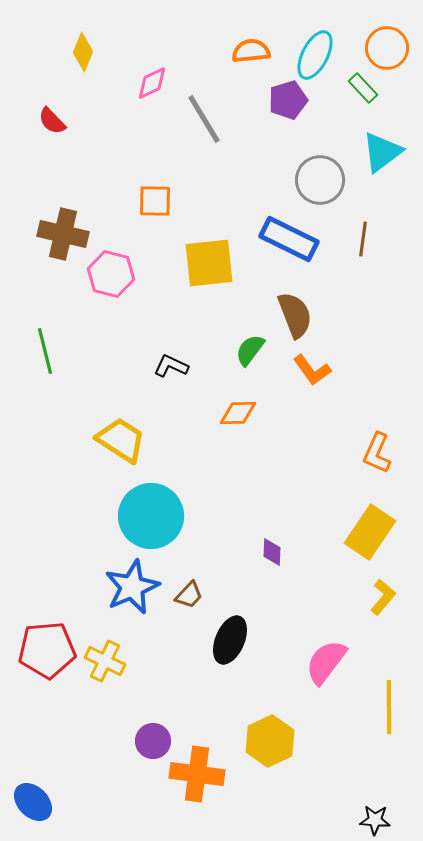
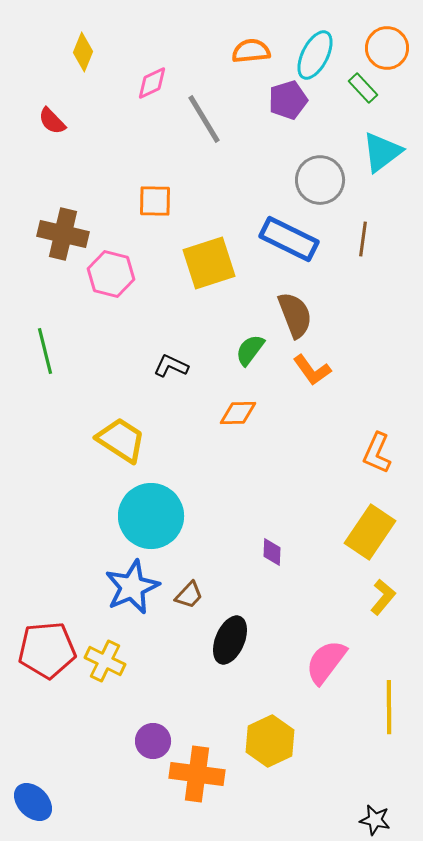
yellow square at (209, 263): rotated 12 degrees counterclockwise
black star at (375, 820): rotated 8 degrees clockwise
